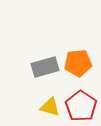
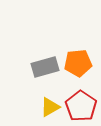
yellow triangle: rotated 45 degrees counterclockwise
